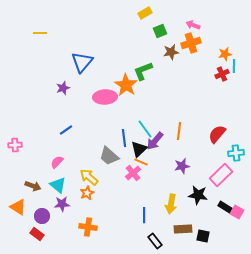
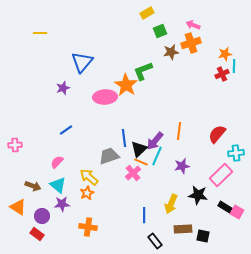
yellow rectangle at (145, 13): moved 2 px right
cyan line at (145, 129): moved 12 px right, 27 px down; rotated 60 degrees clockwise
gray trapezoid at (109, 156): rotated 120 degrees clockwise
yellow arrow at (171, 204): rotated 12 degrees clockwise
